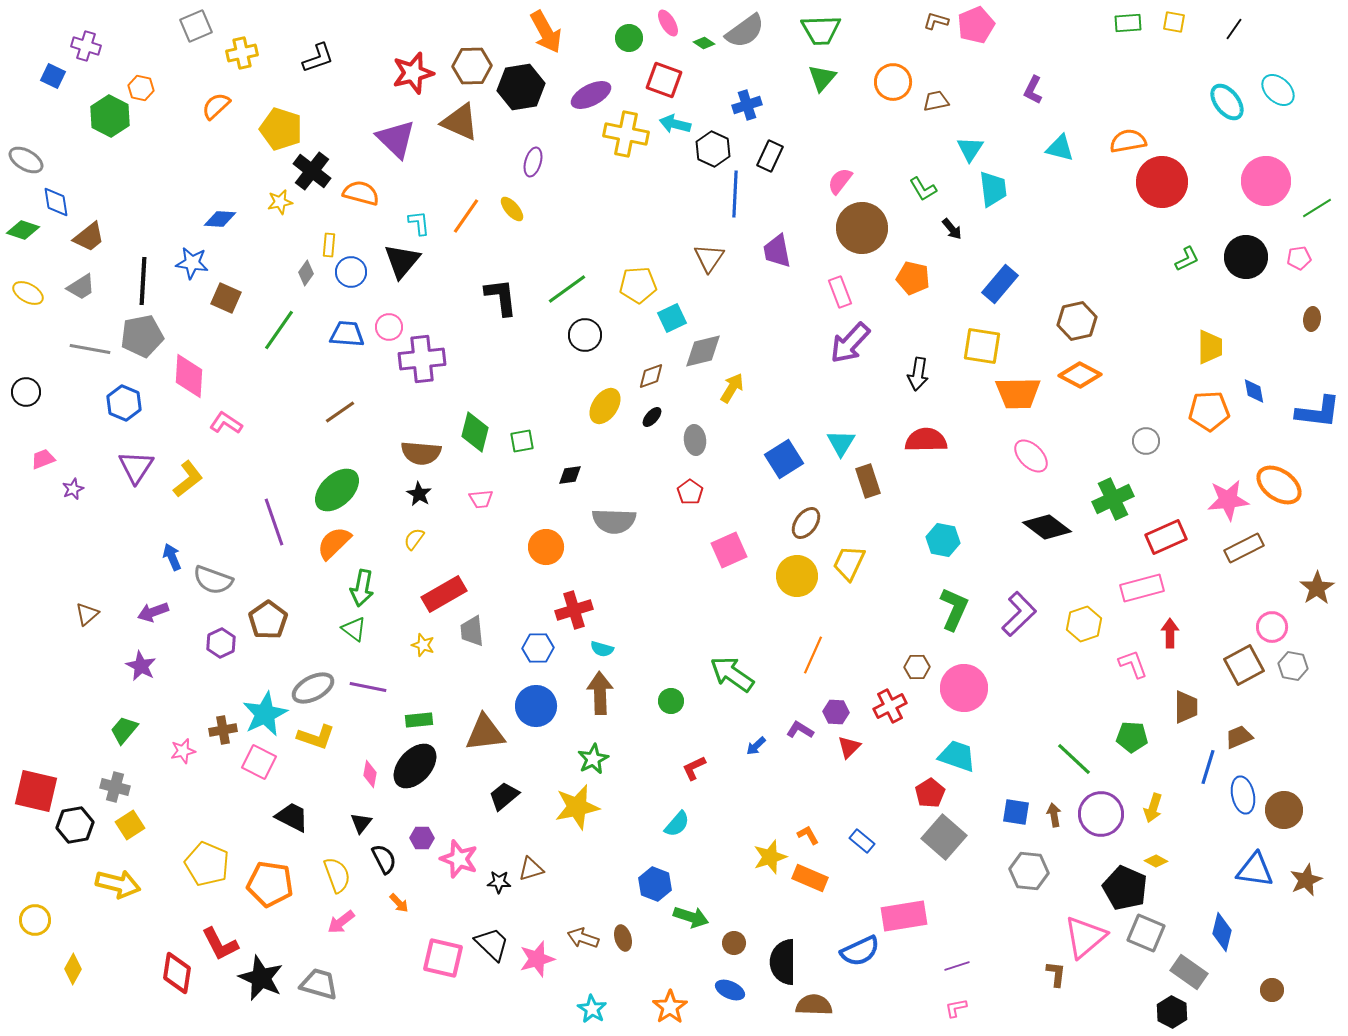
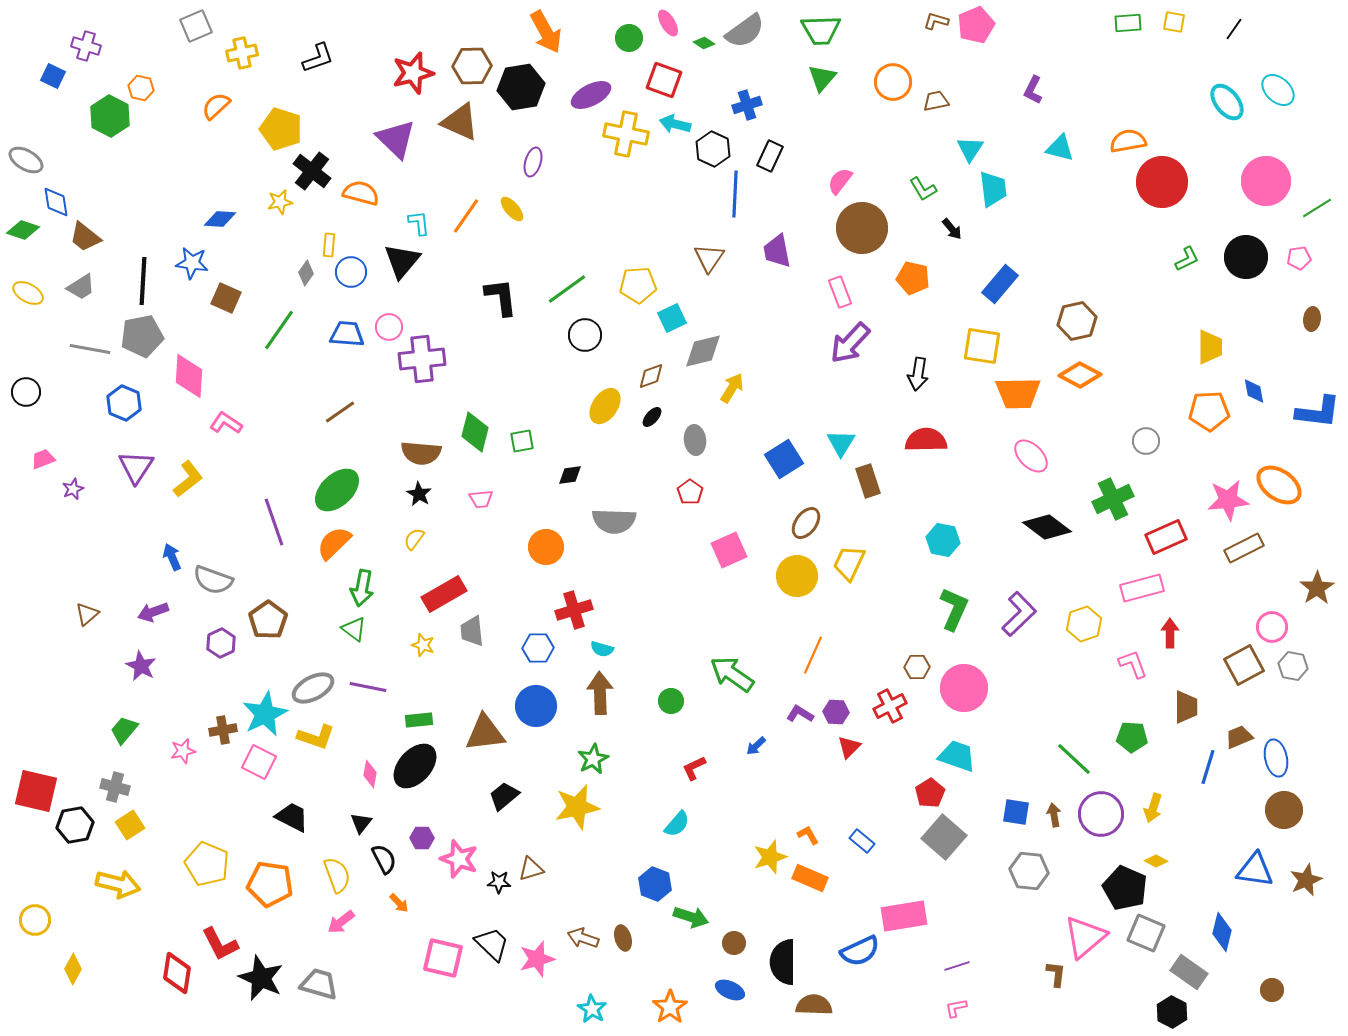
brown trapezoid at (89, 237): moved 4 px left; rotated 76 degrees clockwise
purple L-shape at (800, 730): moved 16 px up
blue ellipse at (1243, 795): moved 33 px right, 37 px up
